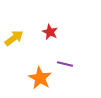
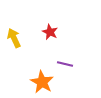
yellow arrow: rotated 78 degrees counterclockwise
orange star: moved 2 px right, 4 px down
